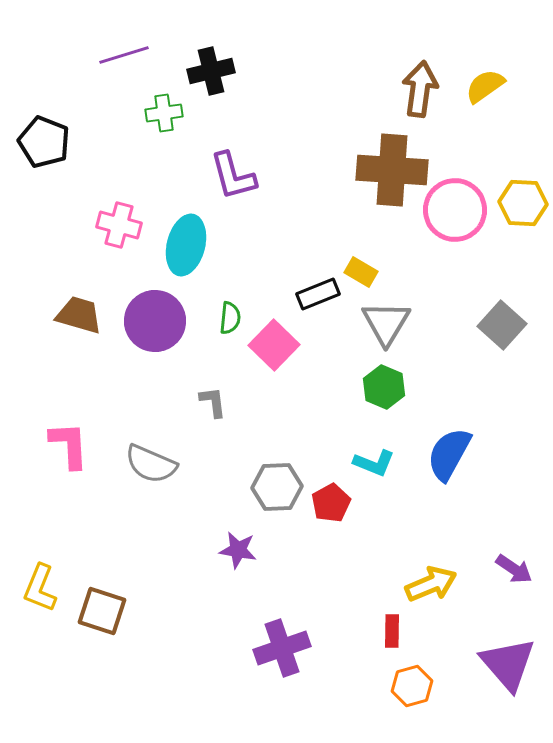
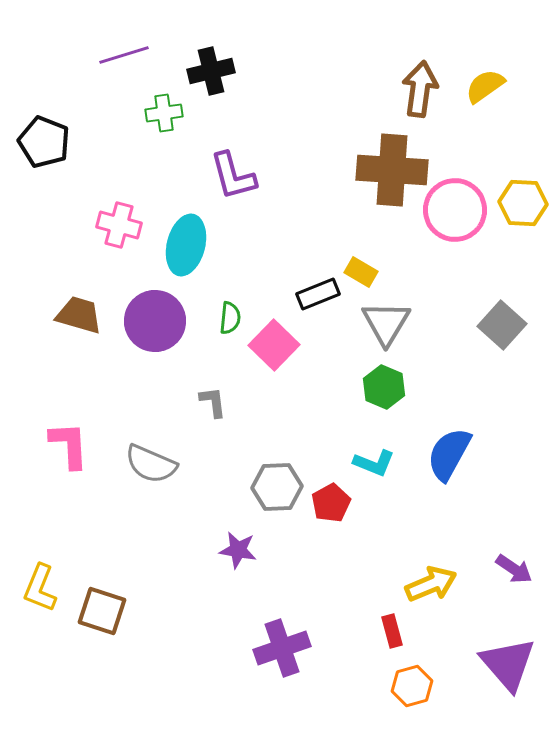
red rectangle: rotated 16 degrees counterclockwise
